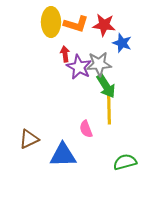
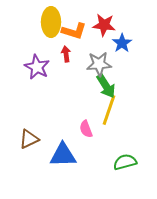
orange L-shape: moved 2 px left, 7 px down
blue star: rotated 18 degrees clockwise
red arrow: moved 1 px right
purple star: moved 42 px left
yellow line: moved 1 px down; rotated 20 degrees clockwise
